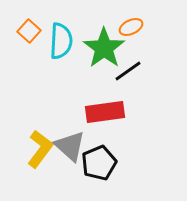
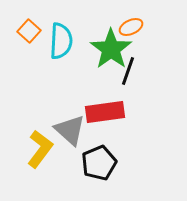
green star: moved 7 px right, 1 px down
black line: rotated 36 degrees counterclockwise
gray triangle: moved 16 px up
